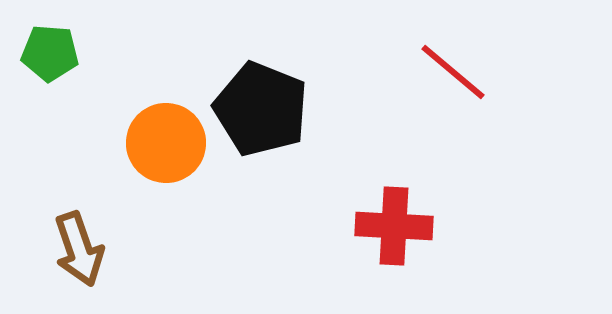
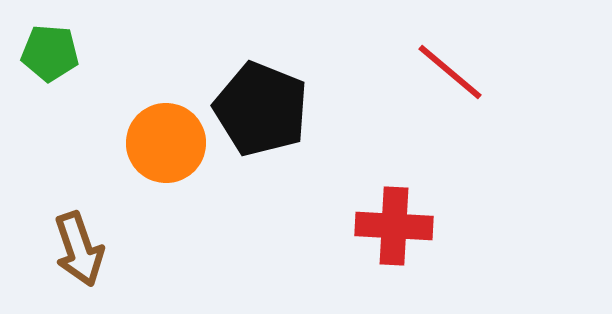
red line: moved 3 px left
